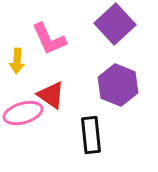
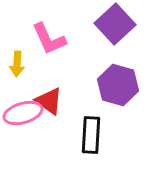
yellow arrow: moved 3 px down
purple hexagon: rotated 6 degrees counterclockwise
red triangle: moved 2 px left, 6 px down
black rectangle: rotated 9 degrees clockwise
